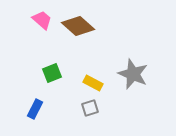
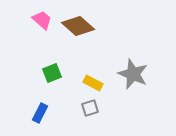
blue rectangle: moved 5 px right, 4 px down
